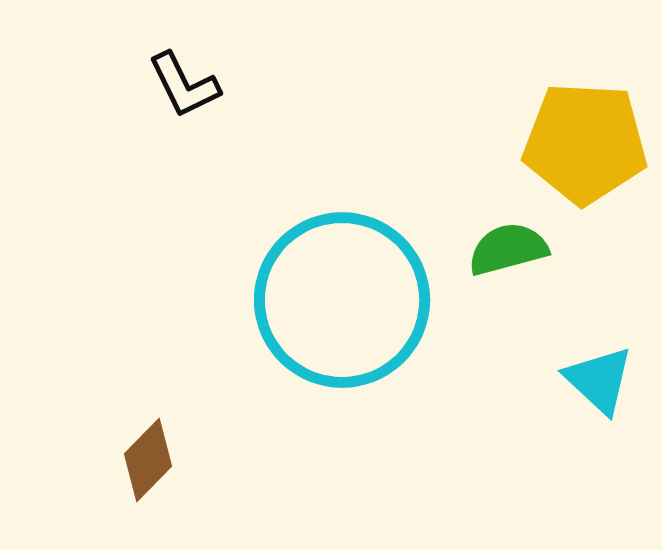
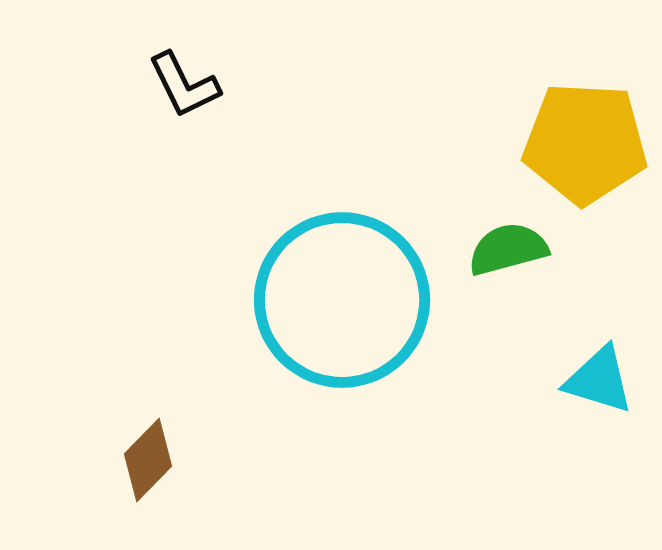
cyan triangle: rotated 26 degrees counterclockwise
